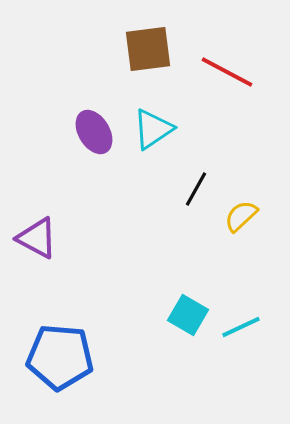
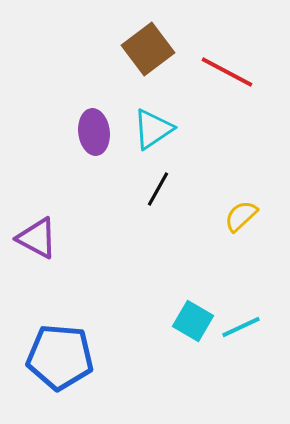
brown square: rotated 30 degrees counterclockwise
purple ellipse: rotated 24 degrees clockwise
black line: moved 38 px left
cyan square: moved 5 px right, 6 px down
